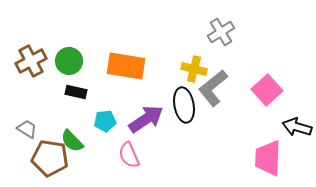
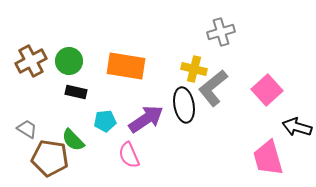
gray cross: rotated 16 degrees clockwise
green semicircle: moved 1 px right, 1 px up
pink trapezoid: rotated 18 degrees counterclockwise
